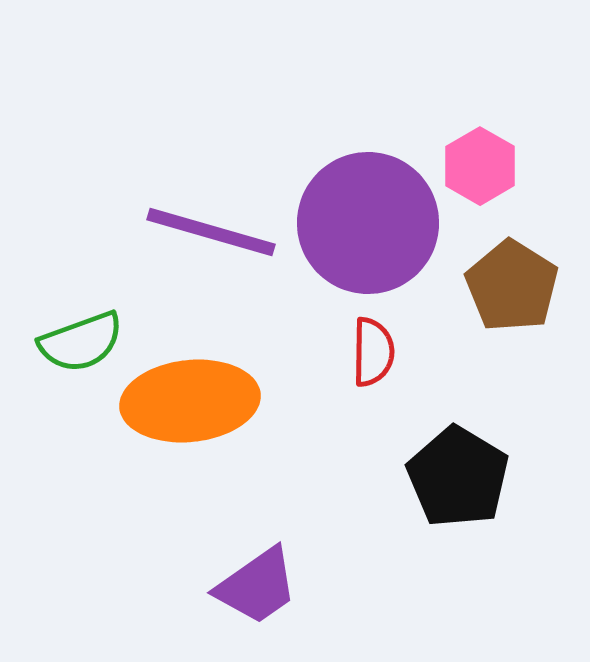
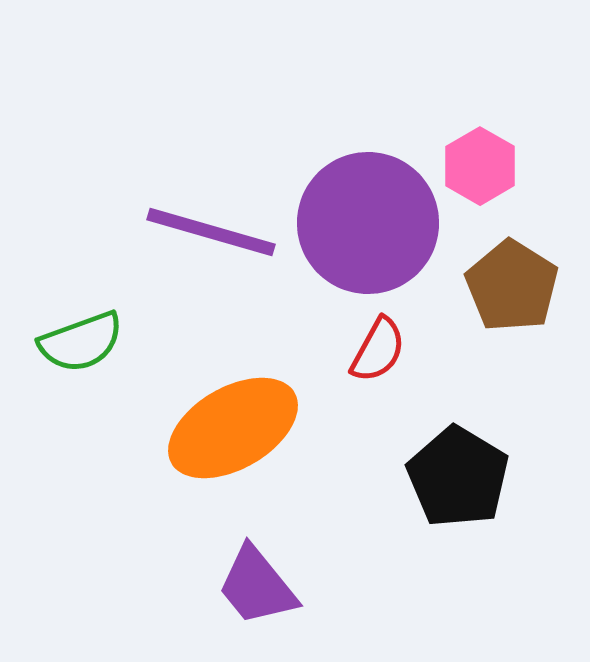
red semicircle: moved 5 px right, 2 px up; rotated 28 degrees clockwise
orange ellipse: moved 43 px right, 27 px down; rotated 24 degrees counterclockwise
purple trapezoid: rotated 86 degrees clockwise
